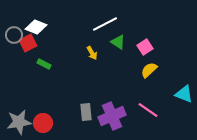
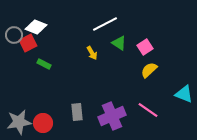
green triangle: moved 1 px right, 1 px down
gray rectangle: moved 9 px left
